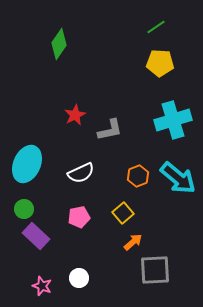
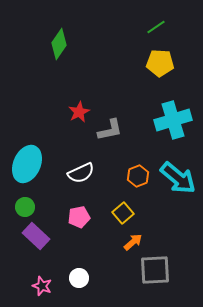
red star: moved 4 px right, 3 px up
green circle: moved 1 px right, 2 px up
